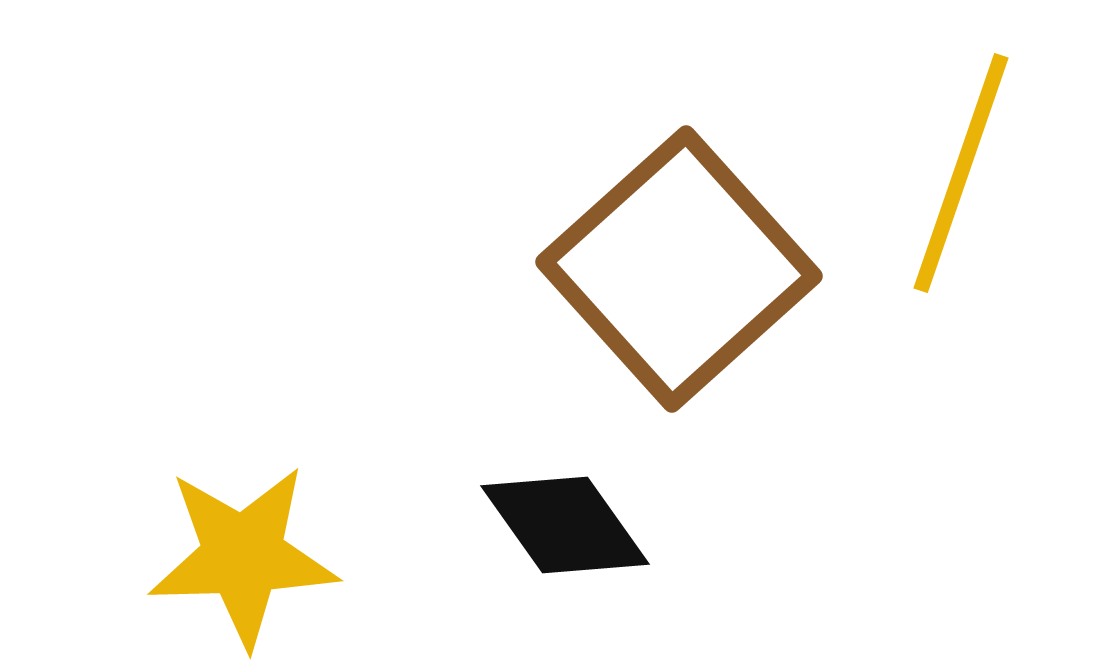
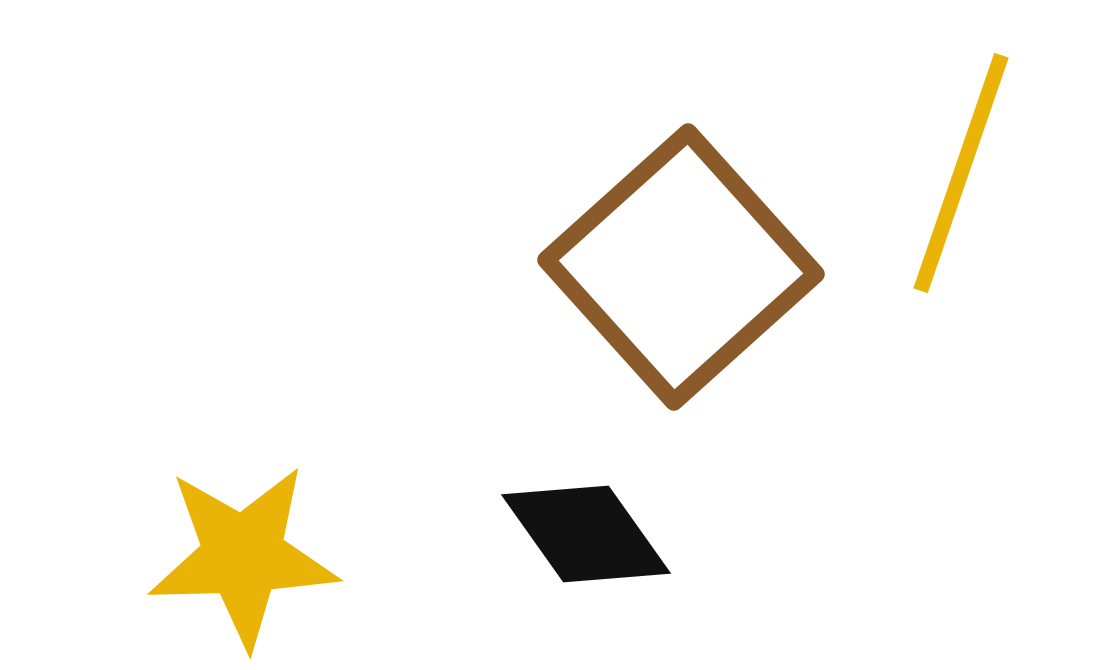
brown square: moved 2 px right, 2 px up
black diamond: moved 21 px right, 9 px down
